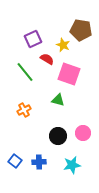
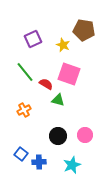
brown pentagon: moved 3 px right
red semicircle: moved 1 px left, 25 px down
pink circle: moved 2 px right, 2 px down
blue square: moved 6 px right, 7 px up
cyan star: rotated 12 degrees counterclockwise
